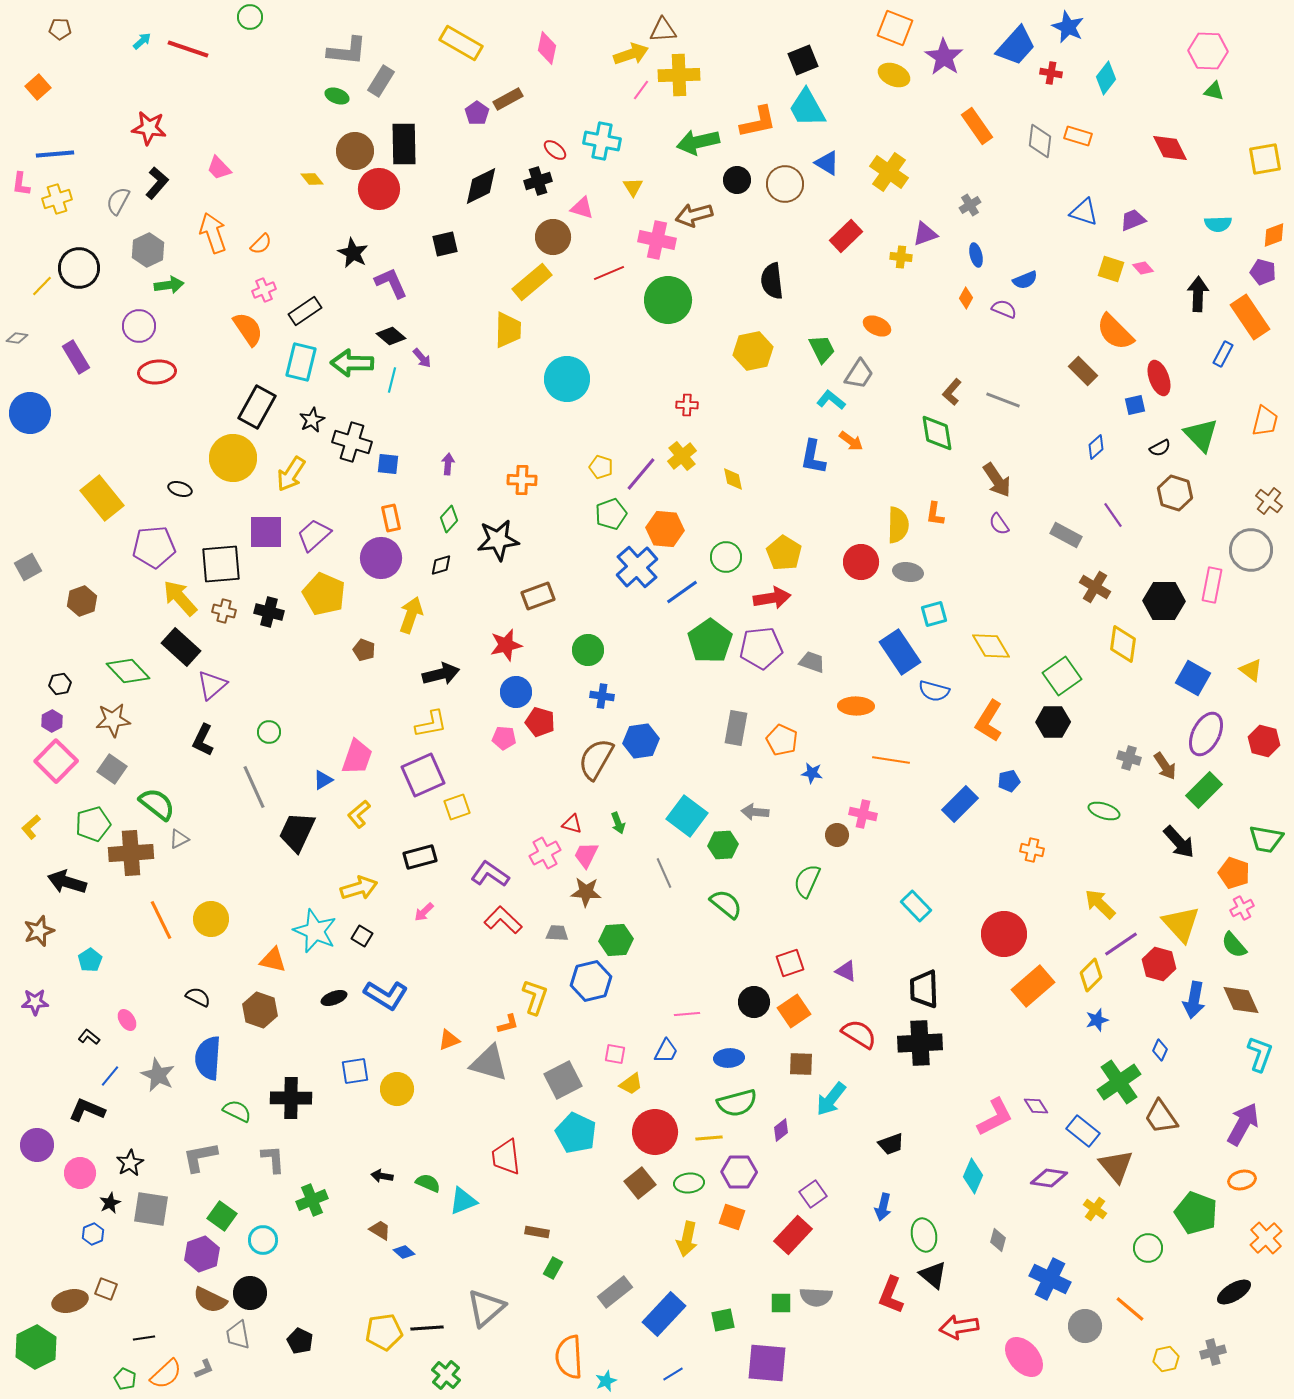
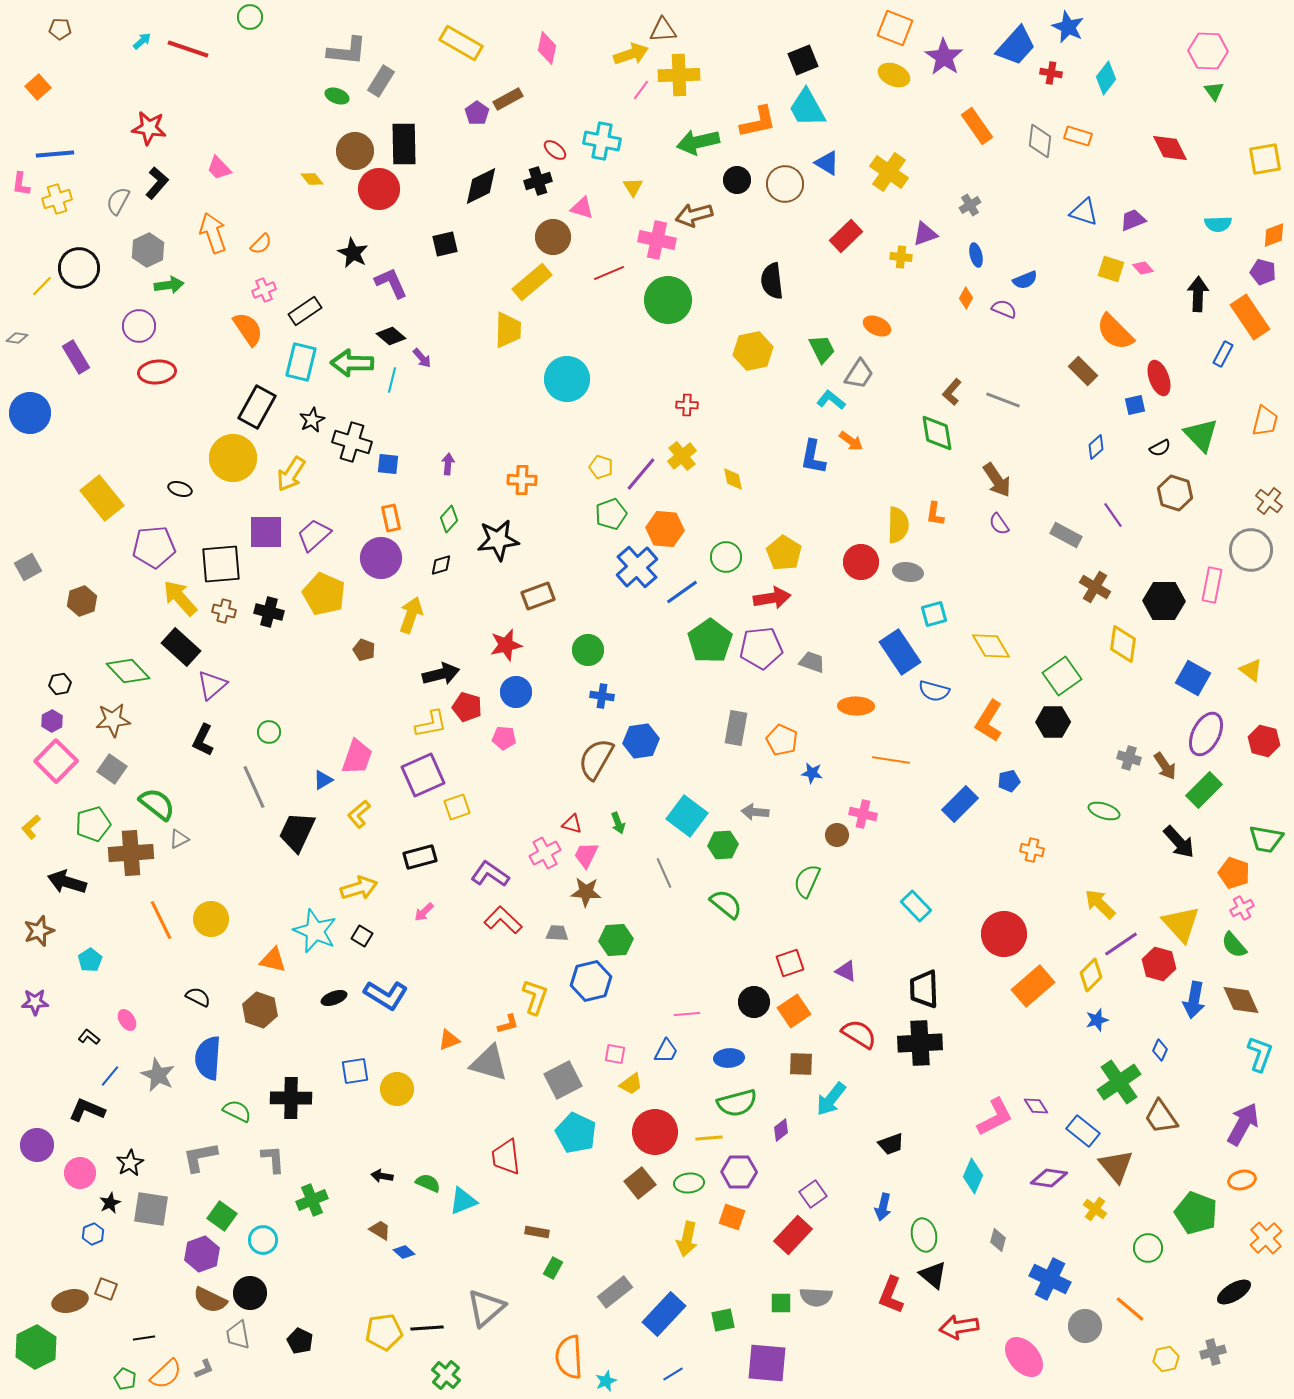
green triangle at (1214, 91): rotated 40 degrees clockwise
red pentagon at (540, 722): moved 73 px left, 15 px up
